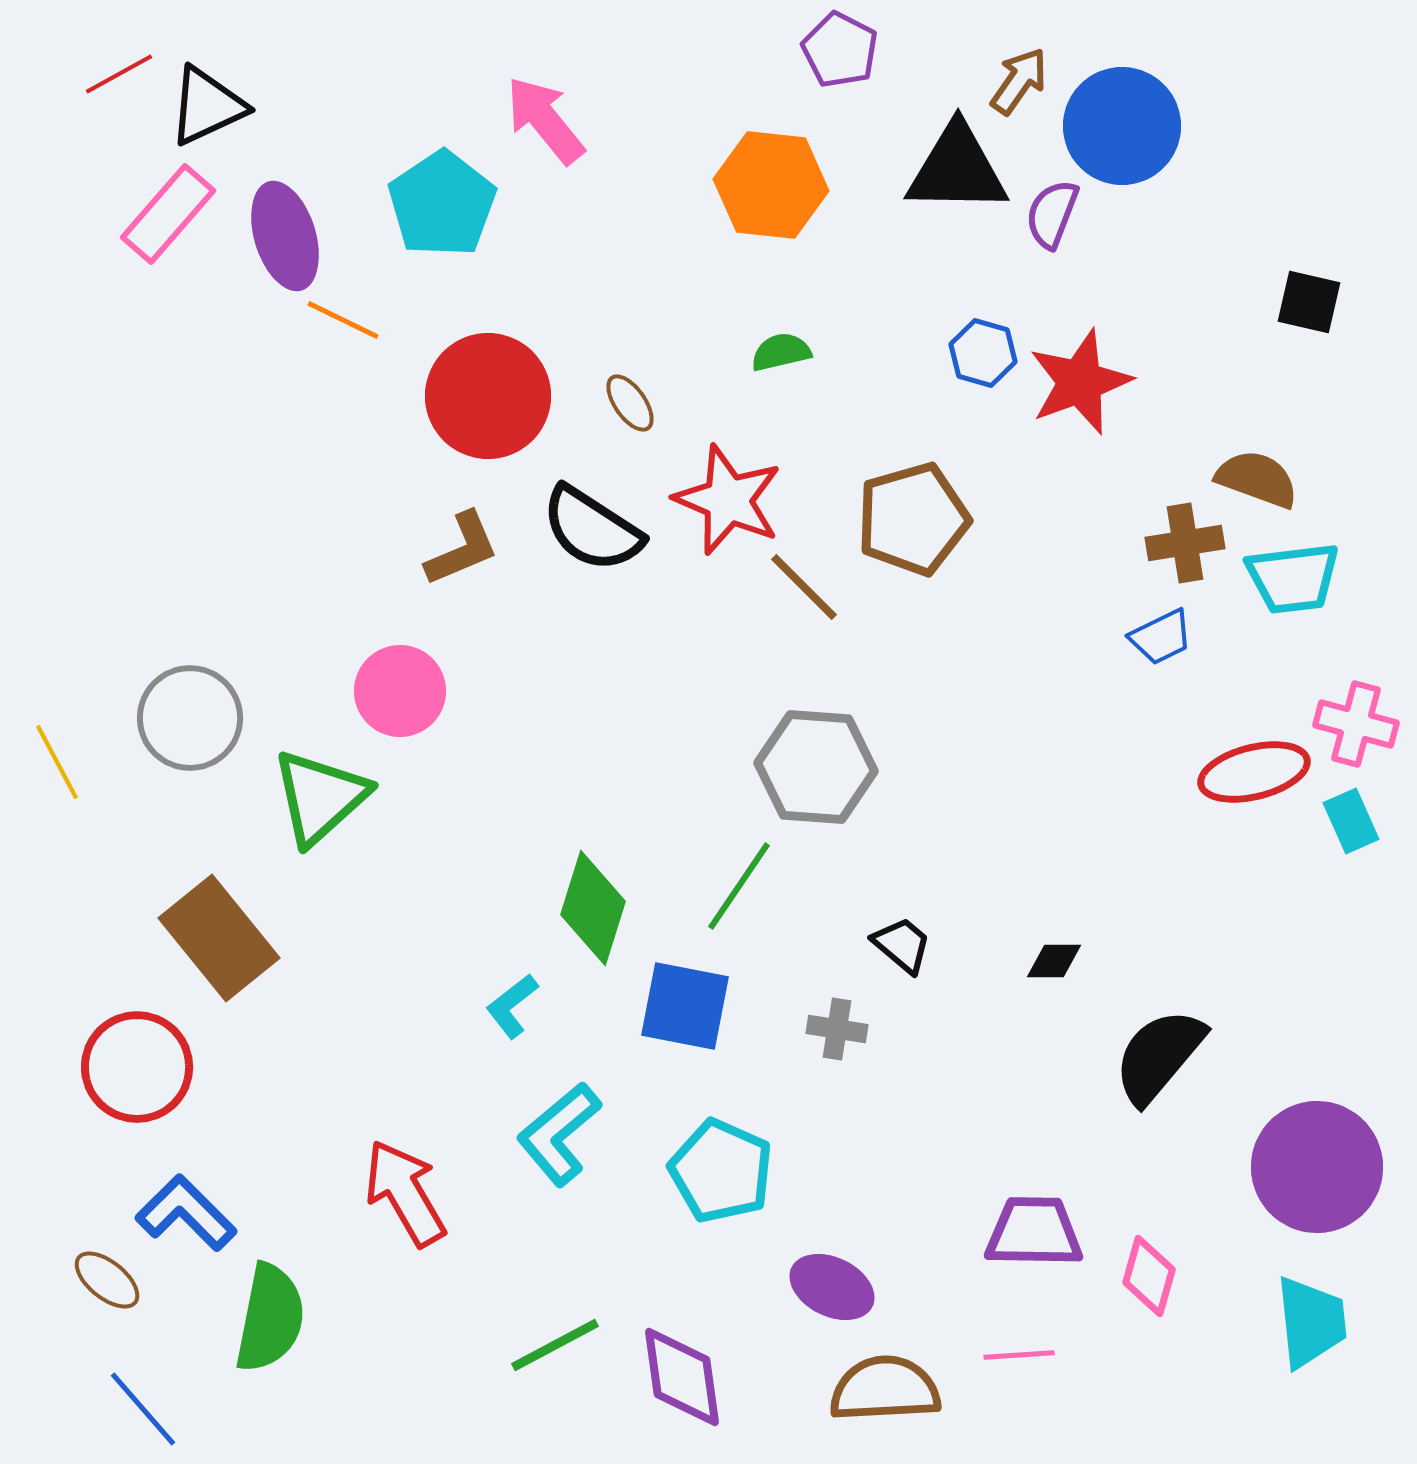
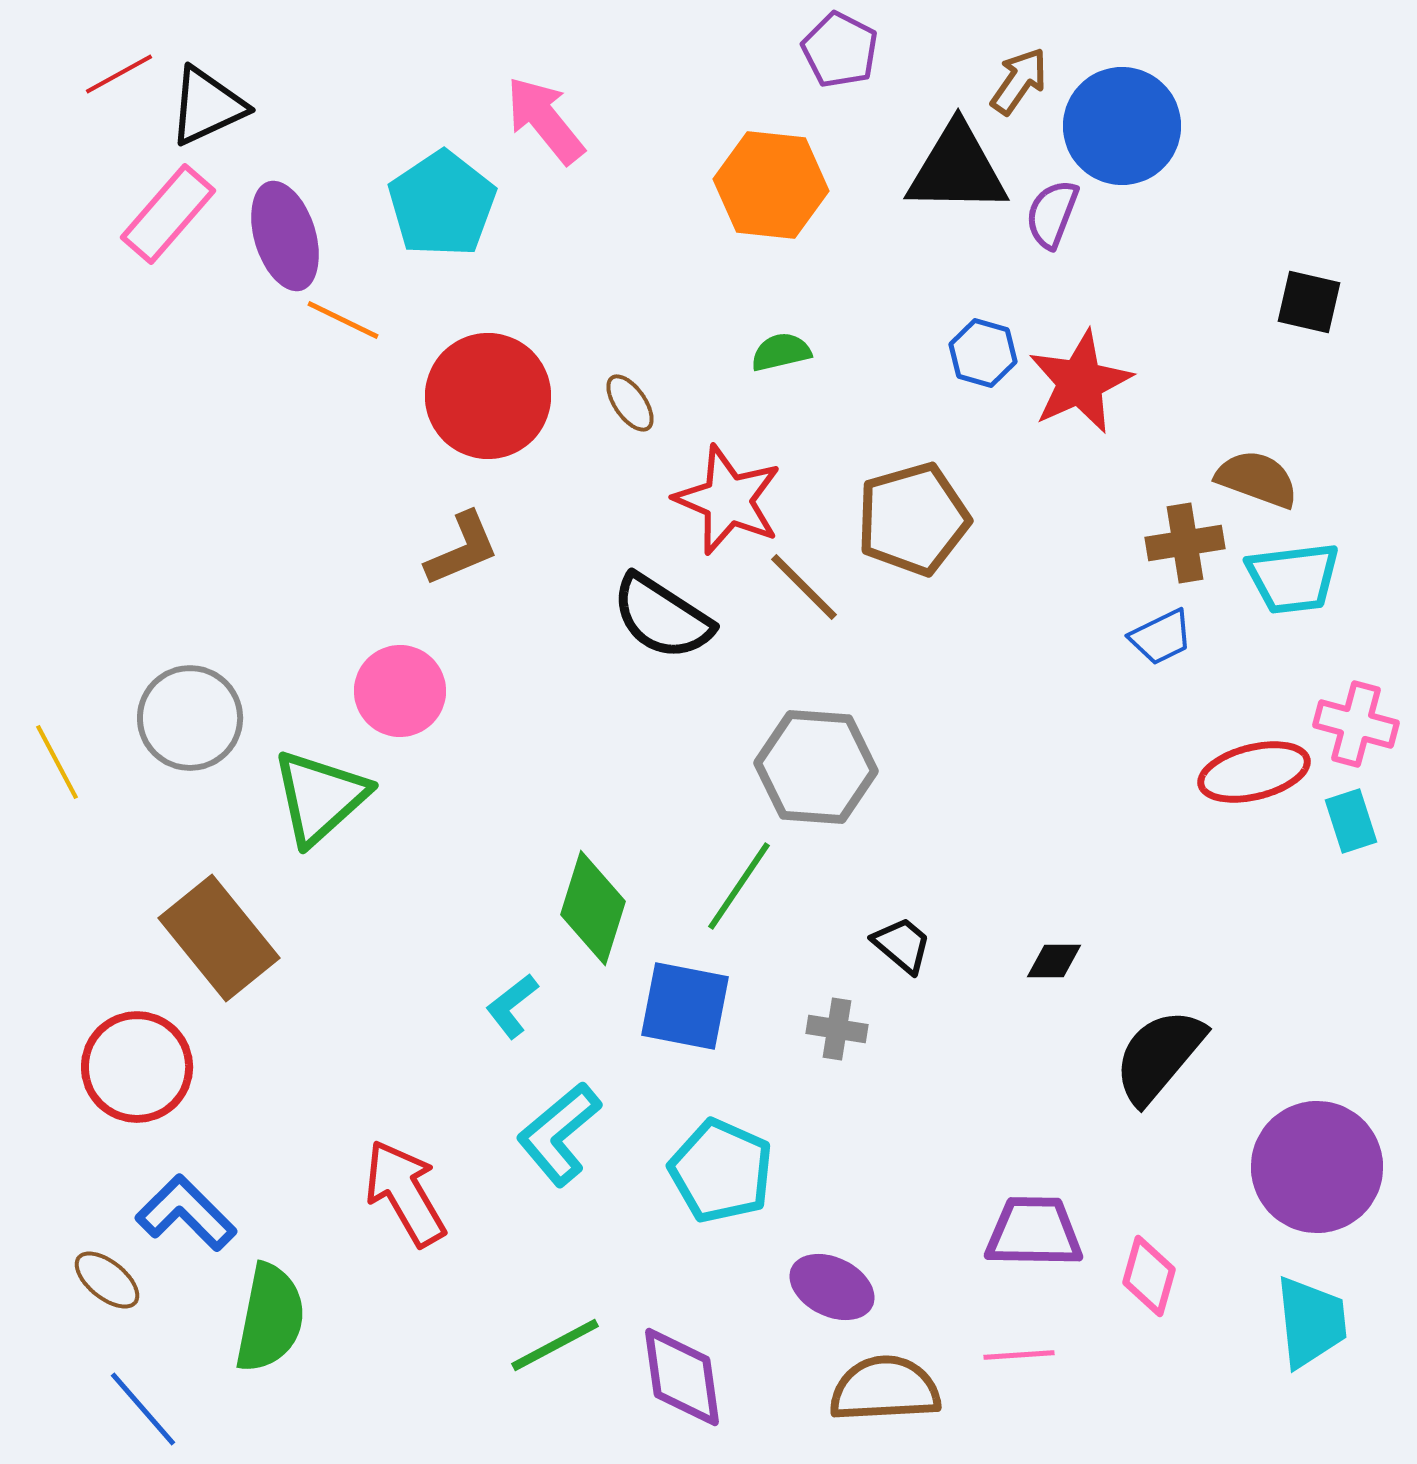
red star at (1080, 382): rotated 4 degrees counterclockwise
black semicircle at (592, 529): moved 70 px right, 88 px down
cyan rectangle at (1351, 821): rotated 6 degrees clockwise
